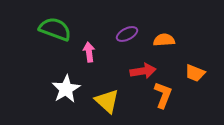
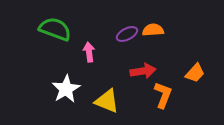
orange semicircle: moved 11 px left, 10 px up
orange trapezoid: rotated 70 degrees counterclockwise
yellow triangle: rotated 20 degrees counterclockwise
